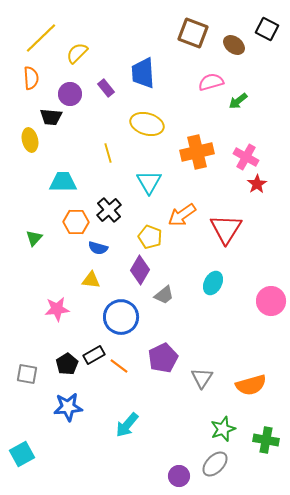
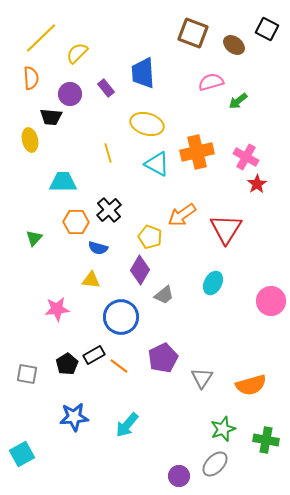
cyan triangle at (149, 182): moved 8 px right, 18 px up; rotated 32 degrees counterclockwise
blue star at (68, 407): moved 6 px right, 10 px down
